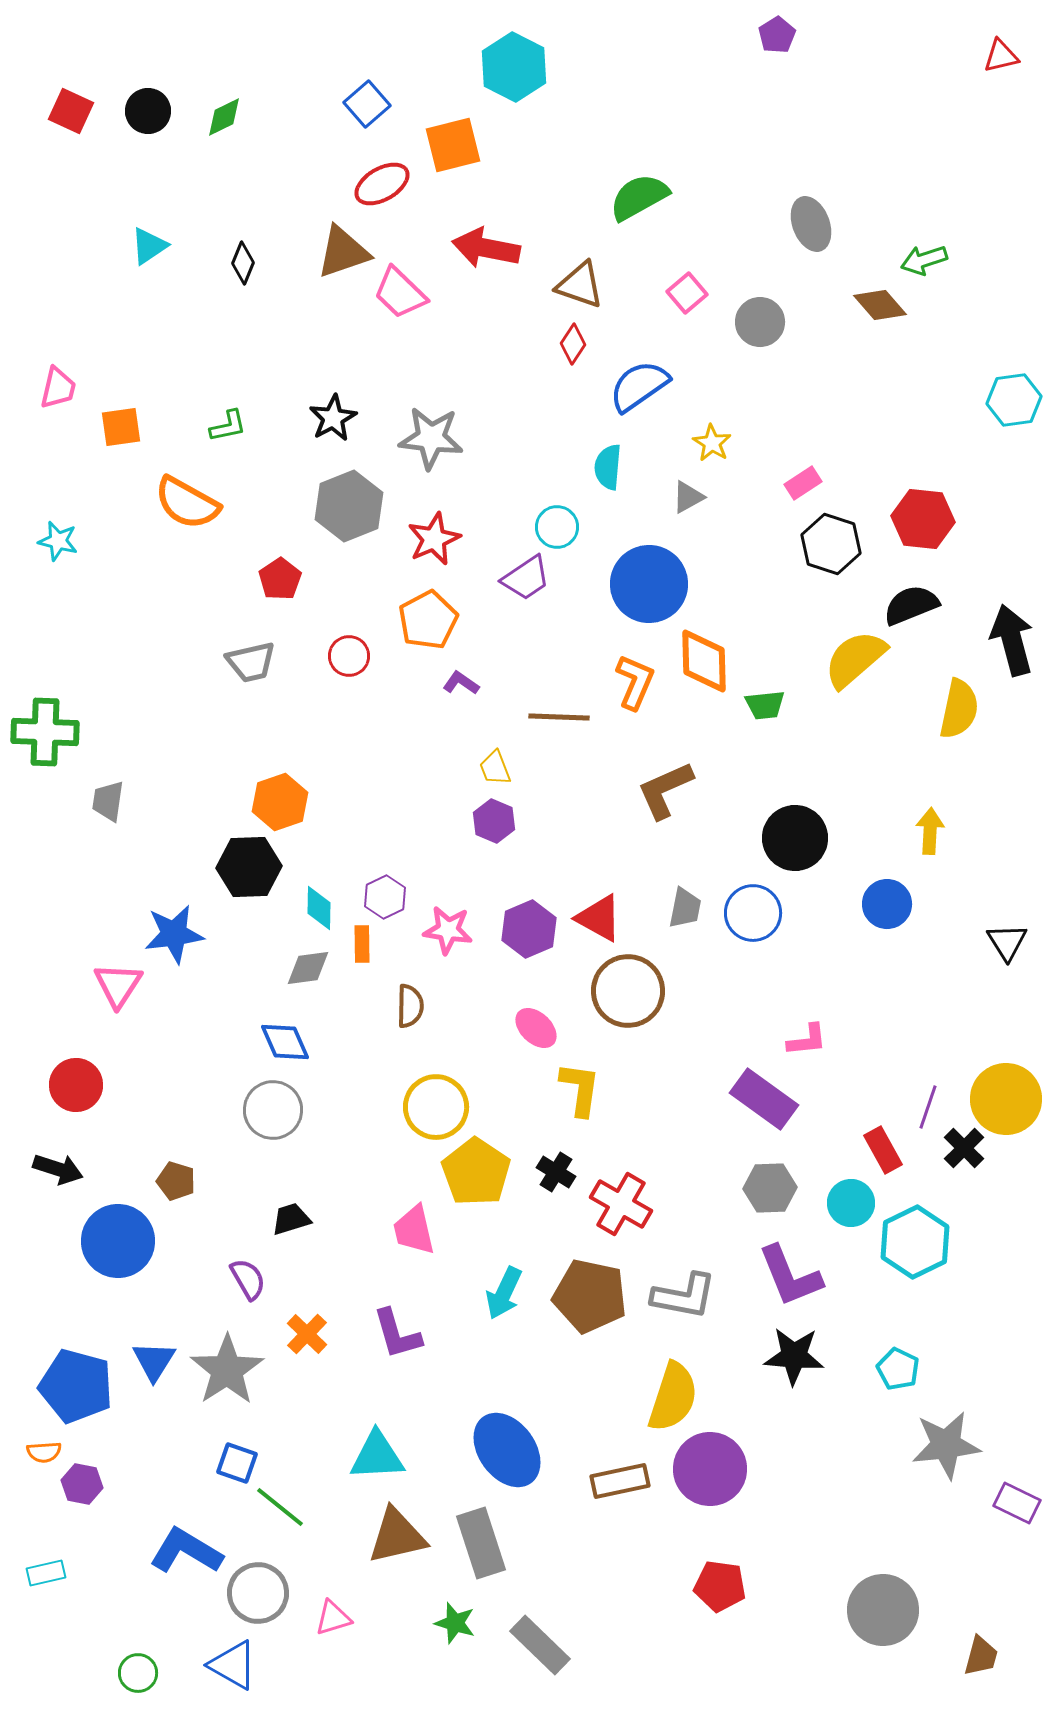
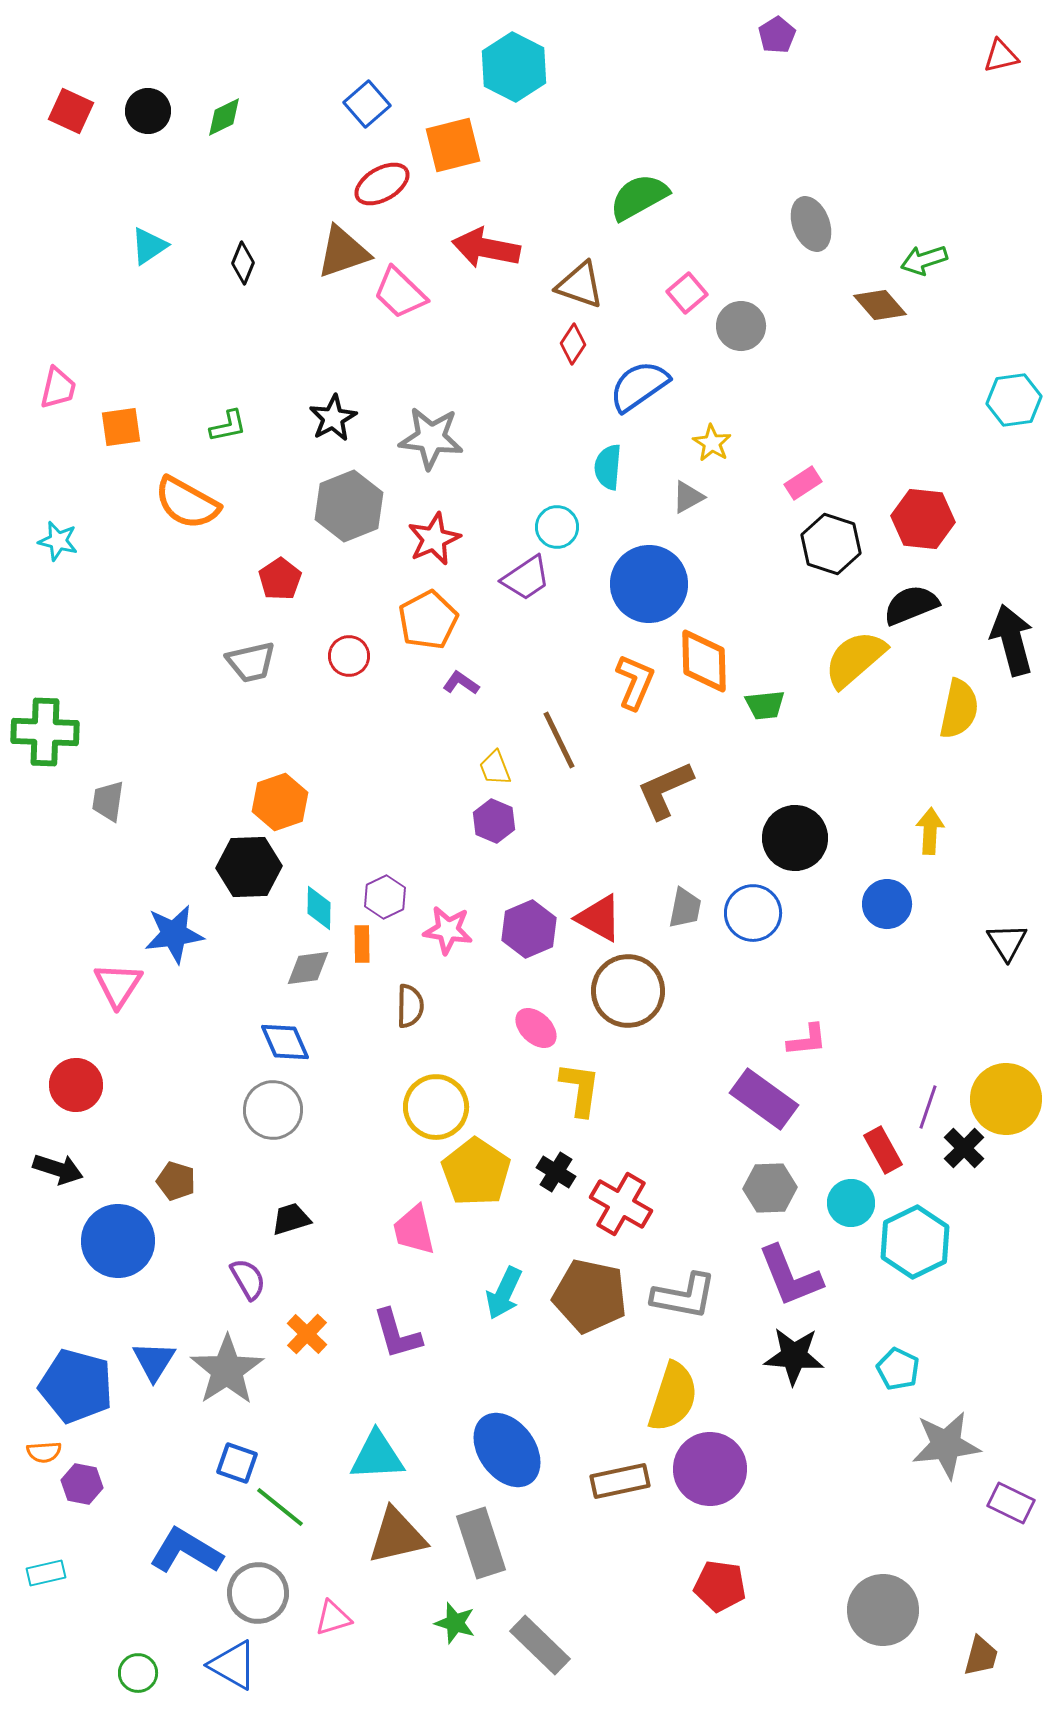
gray circle at (760, 322): moved 19 px left, 4 px down
brown line at (559, 717): moved 23 px down; rotated 62 degrees clockwise
purple rectangle at (1017, 1503): moved 6 px left
